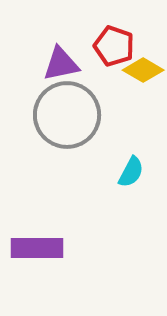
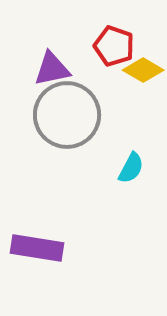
purple triangle: moved 9 px left, 5 px down
cyan semicircle: moved 4 px up
purple rectangle: rotated 9 degrees clockwise
